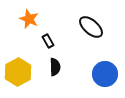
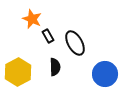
orange star: moved 3 px right
black ellipse: moved 16 px left, 16 px down; rotated 20 degrees clockwise
black rectangle: moved 5 px up
